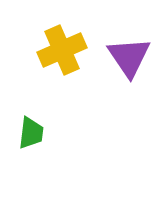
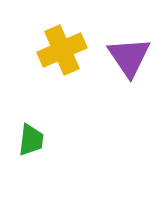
green trapezoid: moved 7 px down
